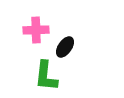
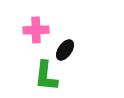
black ellipse: moved 3 px down
